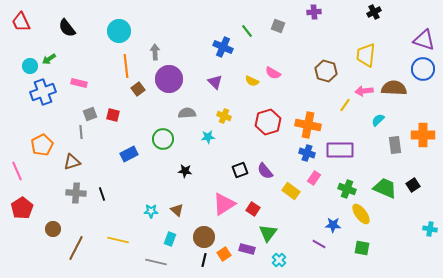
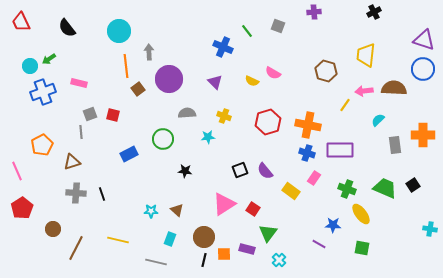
gray arrow at (155, 52): moved 6 px left
orange square at (224, 254): rotated 32 degrees clockwise
